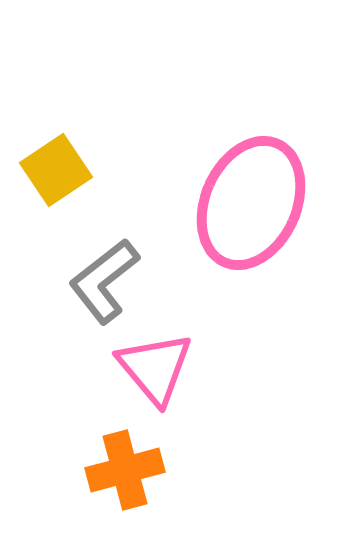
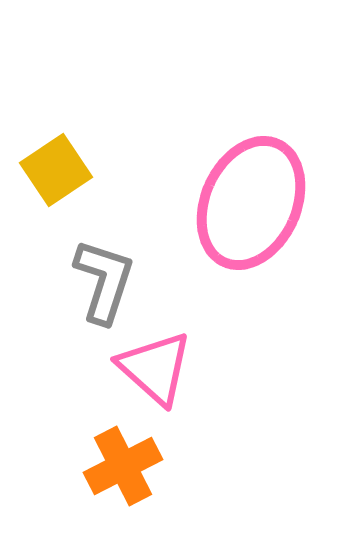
gray L-shape: rotated 146 degrees clockwise
pink triangle: rotated 8 degrees counterclockwise
orange cross: moved 2 px left, 4 px up; rotated 12 degrees counterclockwise
